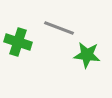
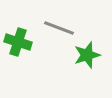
green star: rotated 24 degrees counterclockwise
